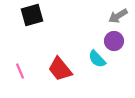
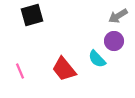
red trapezoid: moved 4 px right
